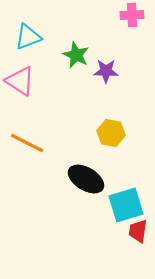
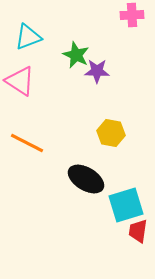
purple star: moved 9 px left
